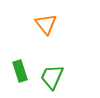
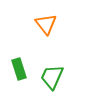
green rectangle: moved 1 px left, 2 px up
